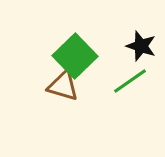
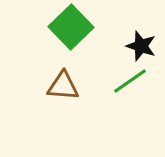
green square: moved 4 px left, 29 px up
brown triangle: rotated 12 degrees counterclockwise
